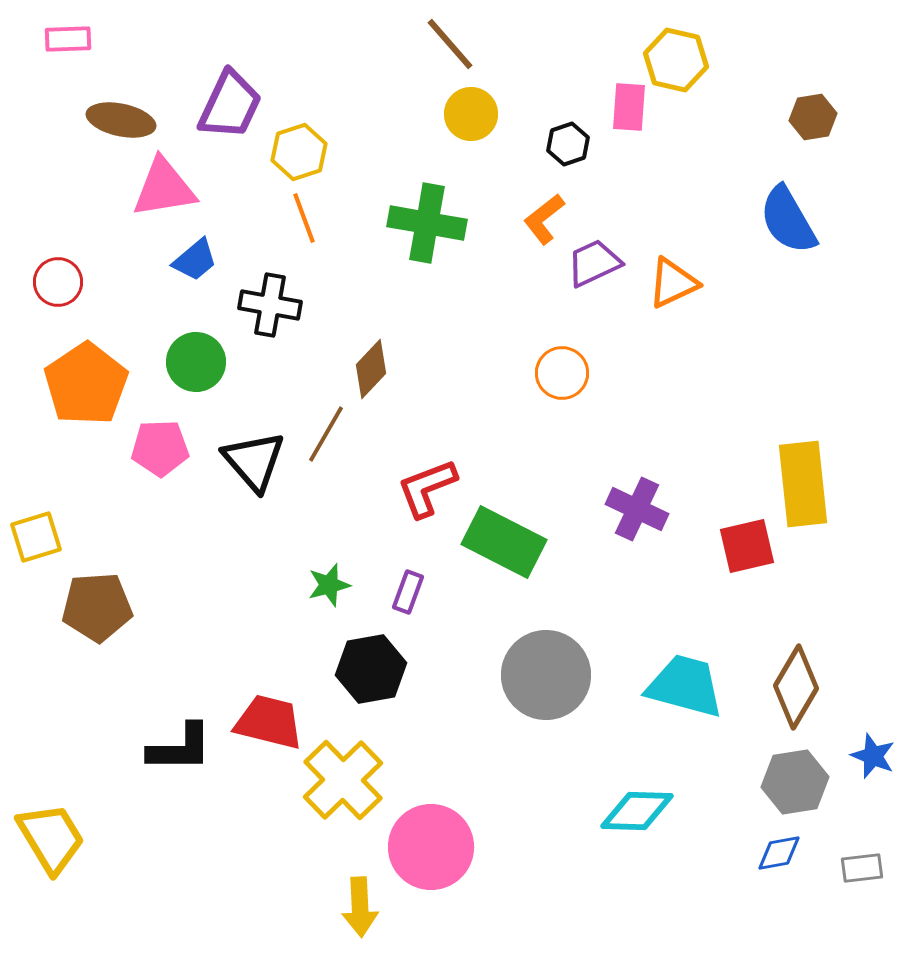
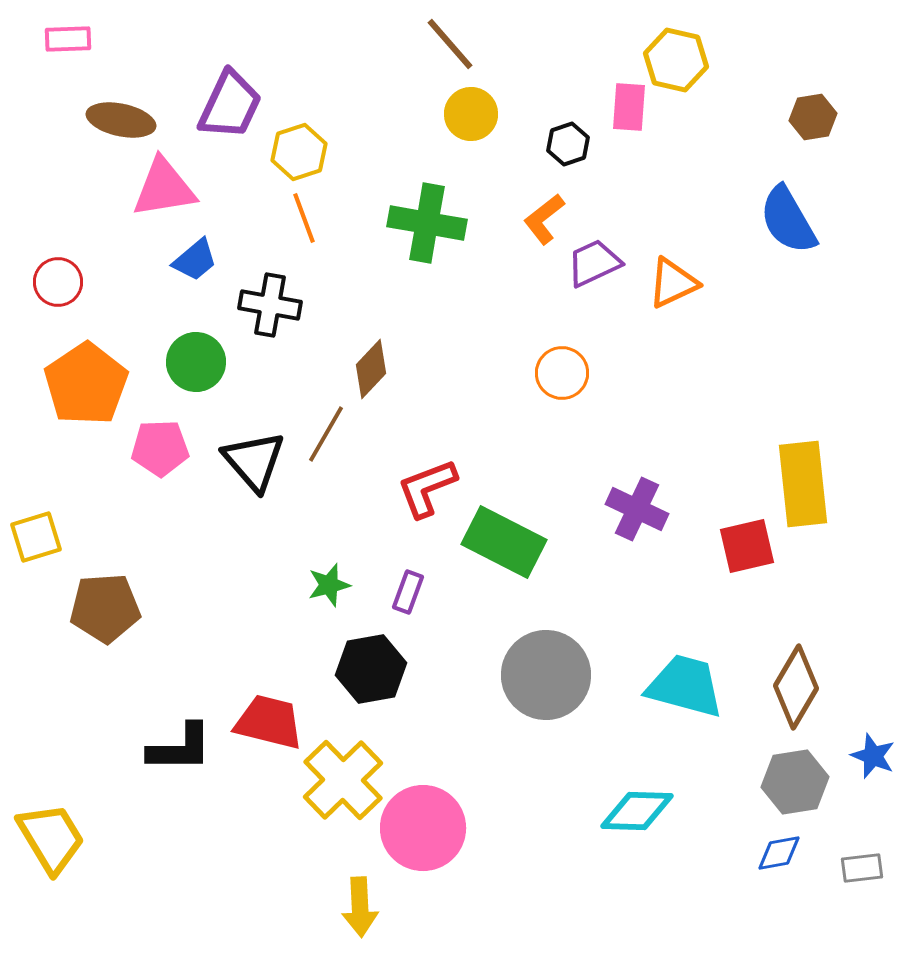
brown pentagon at (97, 607): moved 8 px right, 1 px down
pink circle at (431, 847): moved 8 px left, 19 px up
